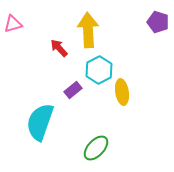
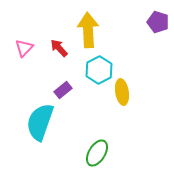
pink triangle: moved 11 px right, 24 px down; rotated 30 degrees counterclockwise
purple rectangle: moved 10 px left
green ellipse: moved 1 px right, 5 px down; rotated 12 degrees counterclockwise
